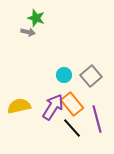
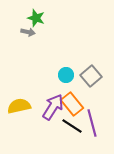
cyan circle: moved 2 px right
purple line: moved 5 px left, 4 px down
black line: moved 2 px up; rotated 15 degrees counterclockwise
